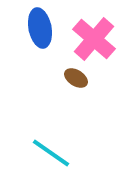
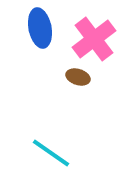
pink cross: rotated 12 degrees clockwise
brown ellipse: moved 2 px right, 1 px up; rotated 15 degrees counterclockwise
